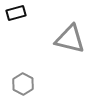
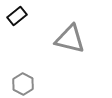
black rectangle: moved 1 px right, 3 px down; rotated 24 degrees counterclockwise
